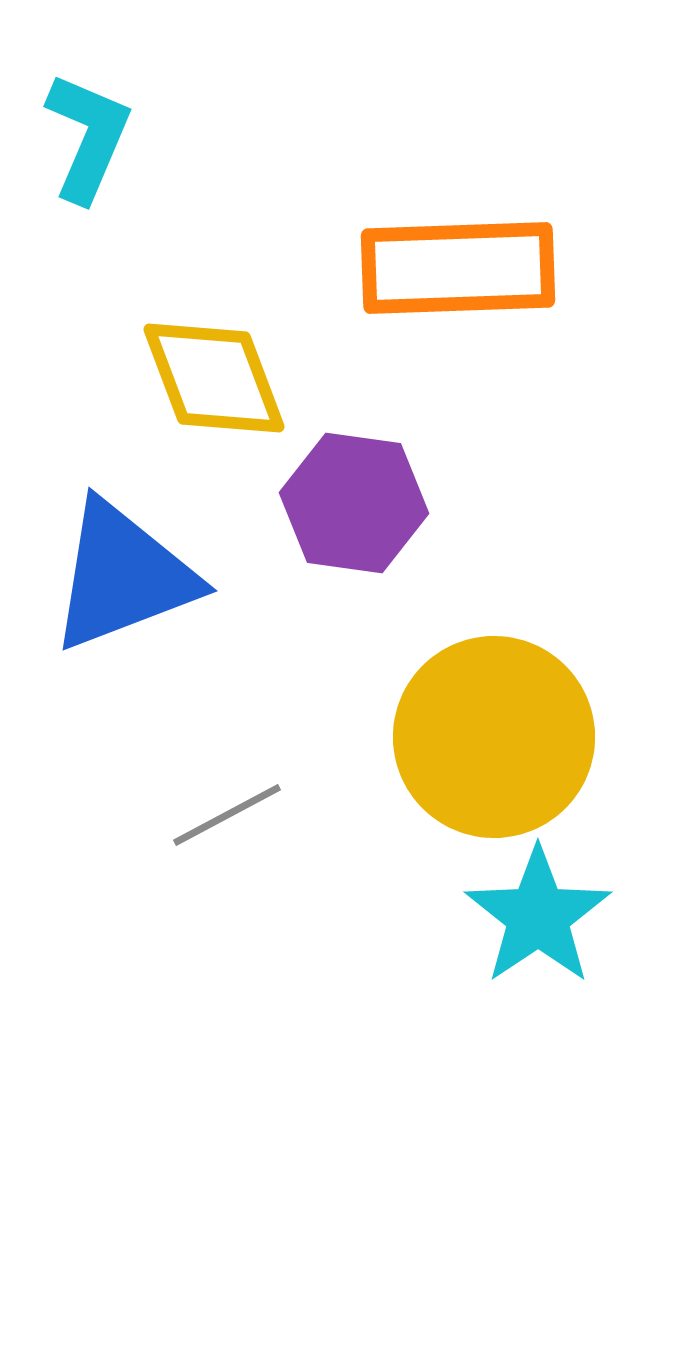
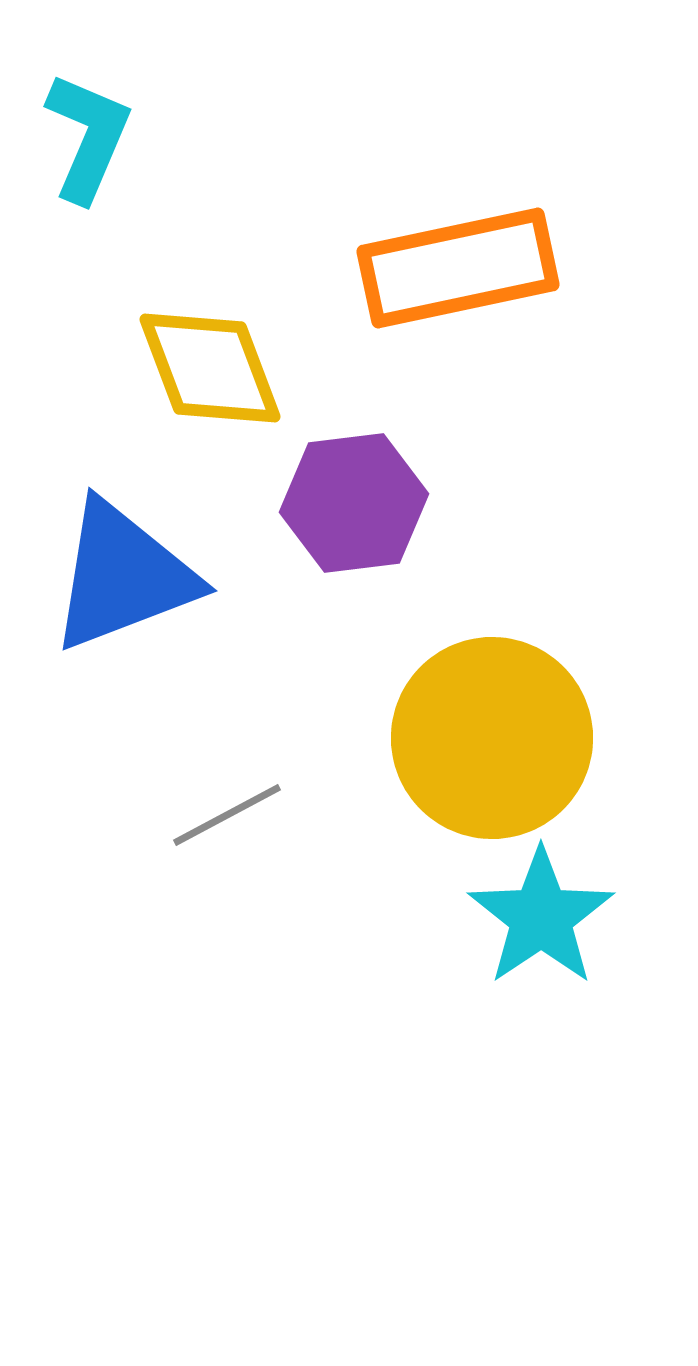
orange rectangle: rotated 10 degrees counterclockwise
yellow diamond: moved 4 px left, 10 px up
purple hexagon: rotated 15 degrees counterclockwise
yellow circle: moved 2 px left, 1 px down
cyan star: moved 3 px right, 1 px down
